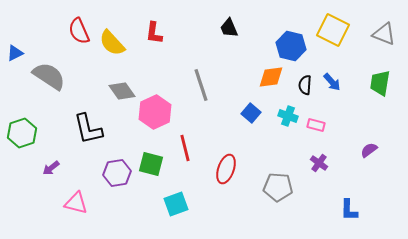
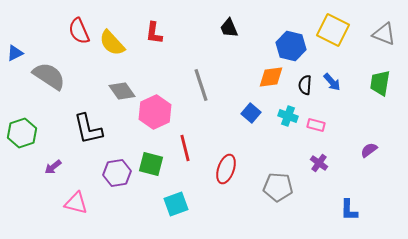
purple arrow: moved 2 px right, 1 px up
